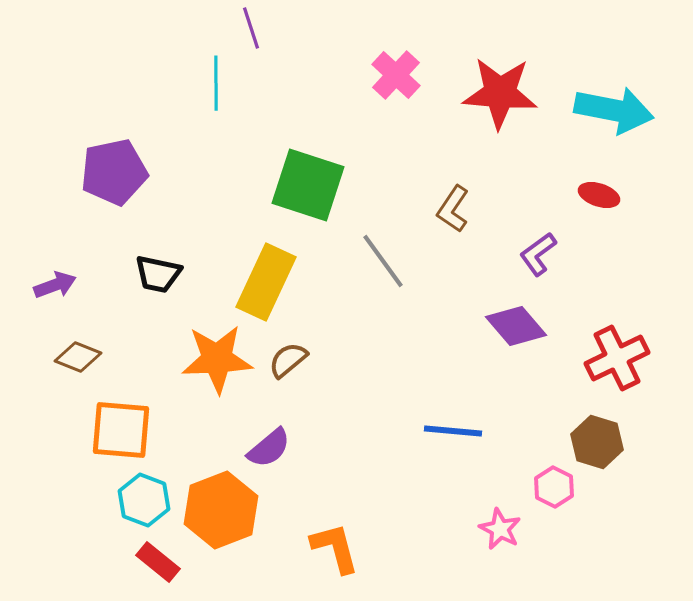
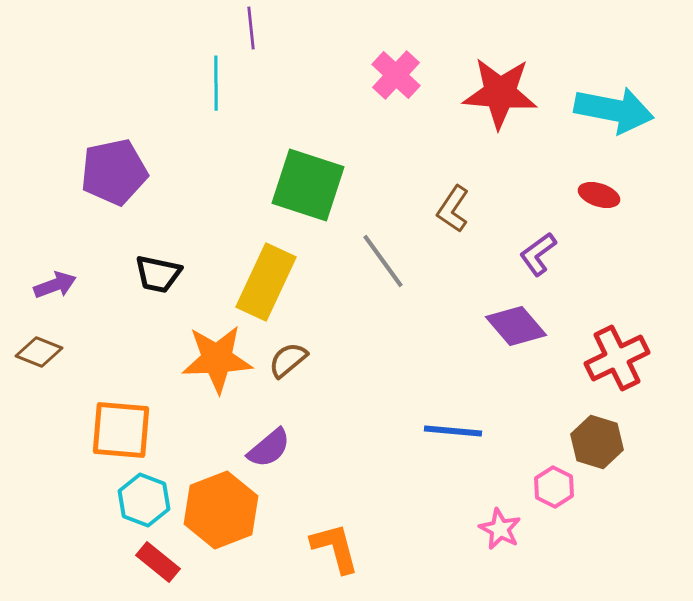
purple line: rotated 12 degrees clockwise
brown diamond: moved 39 px left, 5 px up
